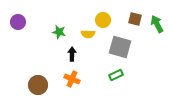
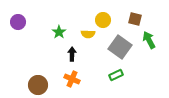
green arrow: moved 8 px left, 16 px down
green star: rotated 24 degrees clockwise
gray square: rotated 20 degrees clockwise
